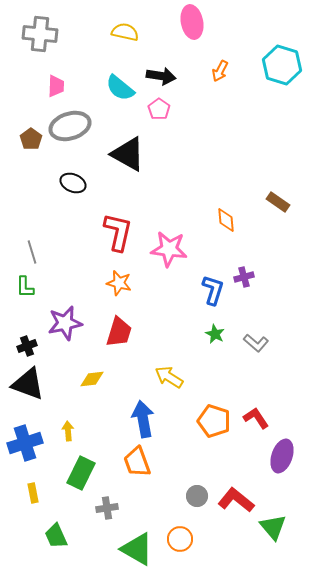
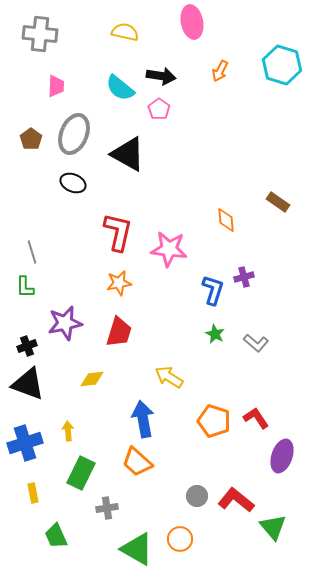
gray ellipse at (70, 126): moved 4 px right, 8 px down; rotated 51 degrees counterclockwise
orange star at (119, 283): rotated 25 degrees counterclockwise
orange trapezoid at (137, 462): rotated 28 degrees counterclockwise
